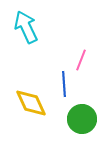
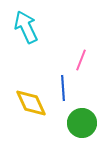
blue line: moved 1 px left, 4 px down
green circle: moved 4 px down
